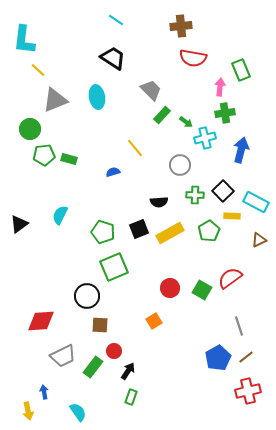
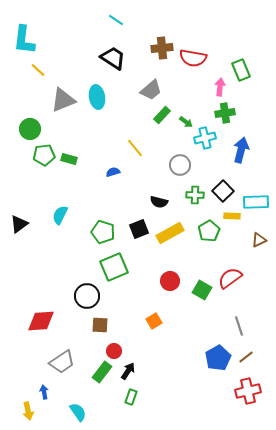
brown cross at (181, 26): moved 19 px left, 22 px down
gray trapezoid at (151, 90): rotated 95 degrees clockwise
gray triangle at (55, 100): moved 8 px right
black semicircle at (159, 202): rotated 18 degrees clockwise
cyan rectangle at (256, 202): rotated 30 degrees counterclockwise
red circle at (170, 288): moved 7 px up
gray trapezoid at (63, 356): moved 1 px left, 6 px down; rotated 8 degrees counterclockwise
green rectangle at (93, 367): moved 9 px right, 5 px down
